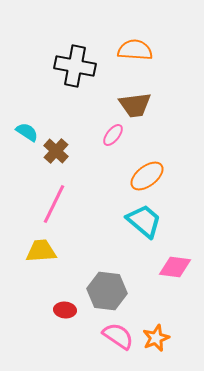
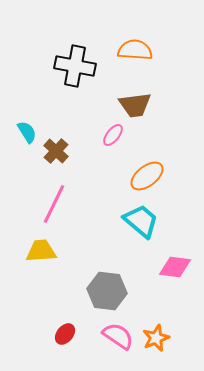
cyan semicircle: rotated 25 degrees clockwise
cyan trapezoid: moved 3 px left
red ellipse: moved 24 px down; rotated 55 degrees counterclockwise
